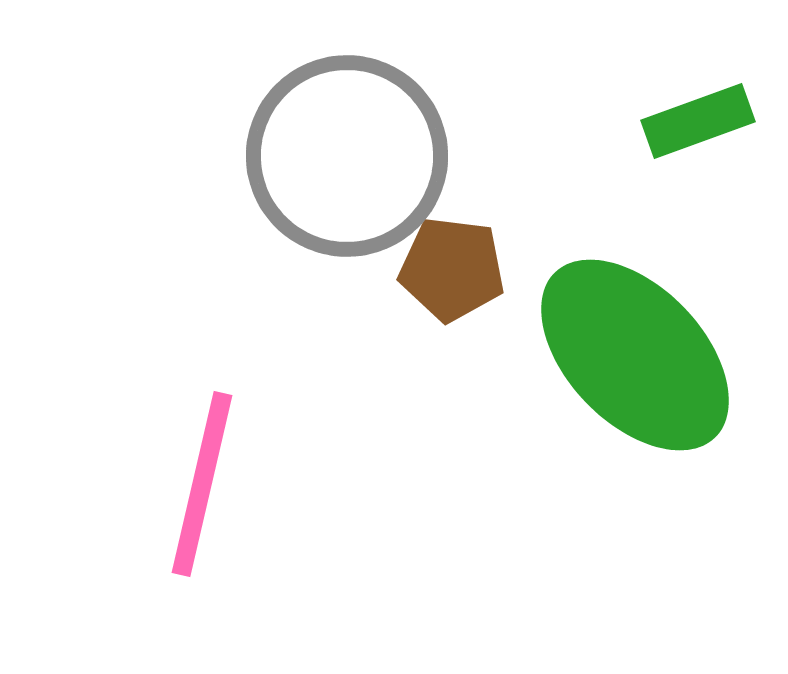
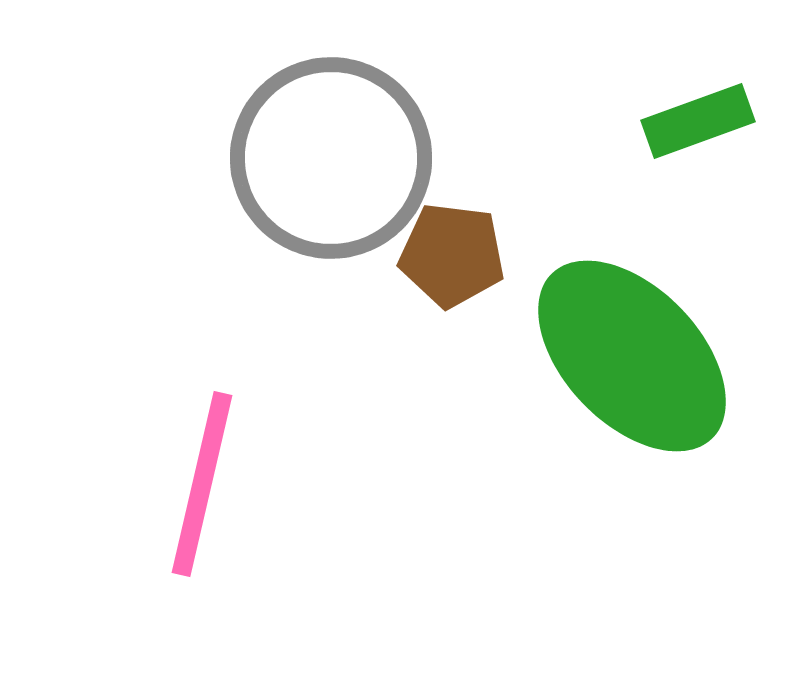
gray circle: moved 16 px left, 2 px down
brown pentagon: moved 14 px up
green ellipse: moved 3 px left, 1 px down
